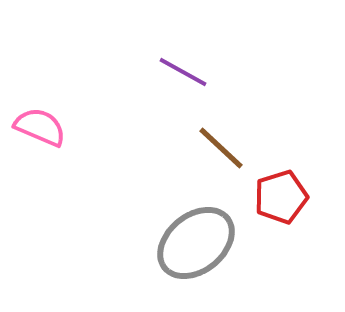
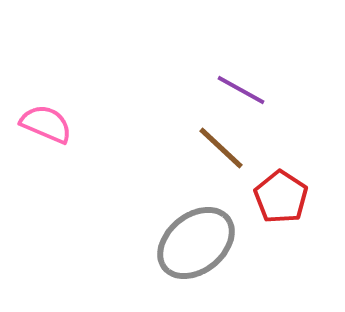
purple line: moved 58 px right, 18 px down
pink semicircle: moved 6 px right, 3 px up
red pentagon: rotated 22 degrees counterclockwise
